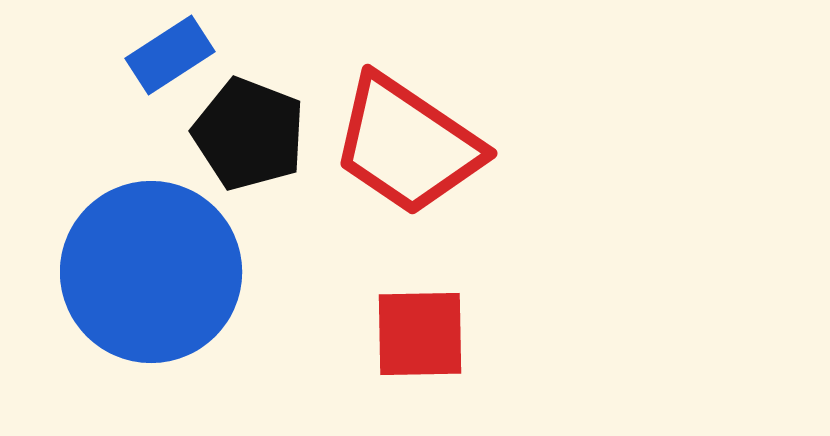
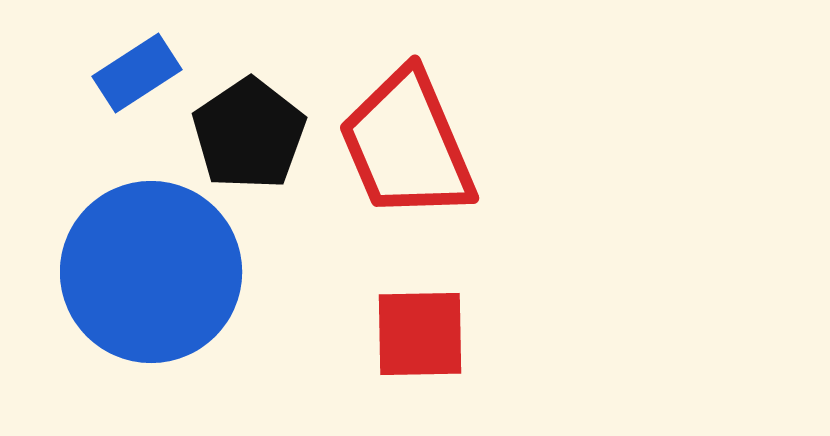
blue rectangle: moved 33 px left, 18 px down
black pentagon: rotated 17 degrees clockwise
red trapezoid: rotated 33 degrees clockwise
